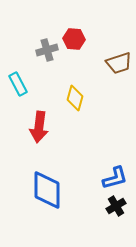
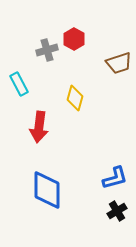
red hexagon: rotated 25 degrees clockwise
cyan rectangle: moved 1 px right
black cross: moved 1 px right, 5 px down
